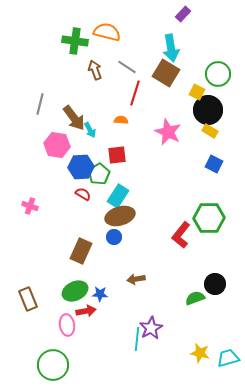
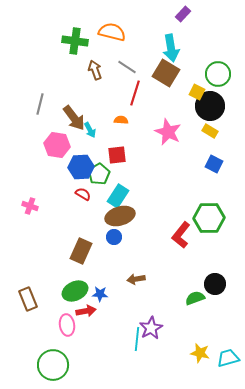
orange semicircle at (107, 32): moved 5 px right
black circle at (208, 110): moved 2 px right, 4 px up
